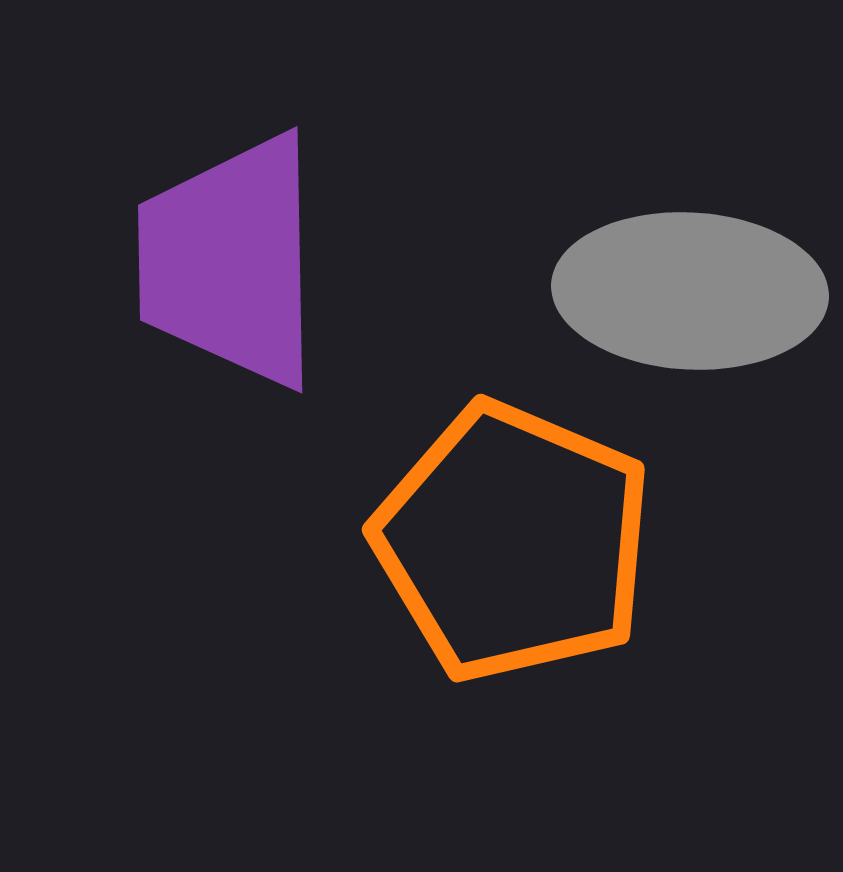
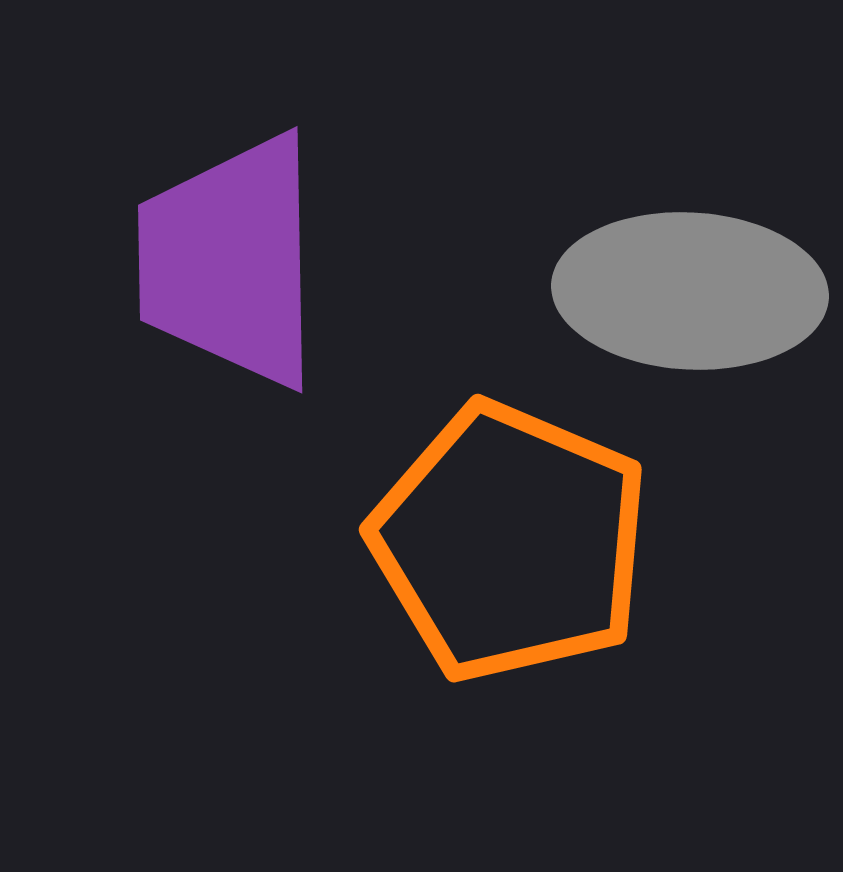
orange pentagon: moved 3 px left
